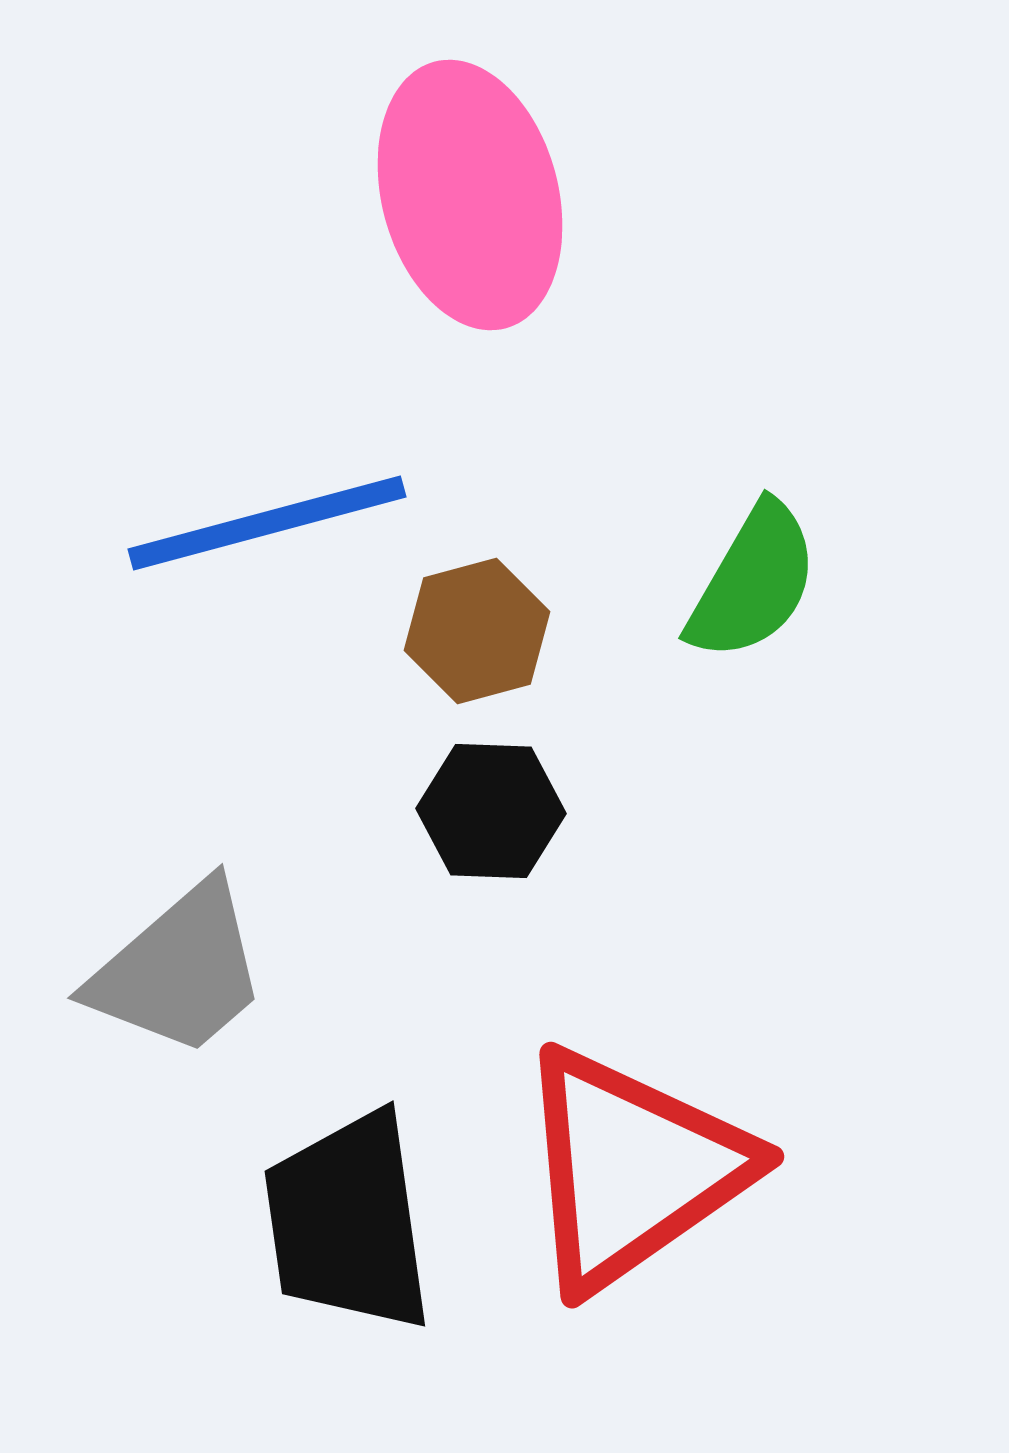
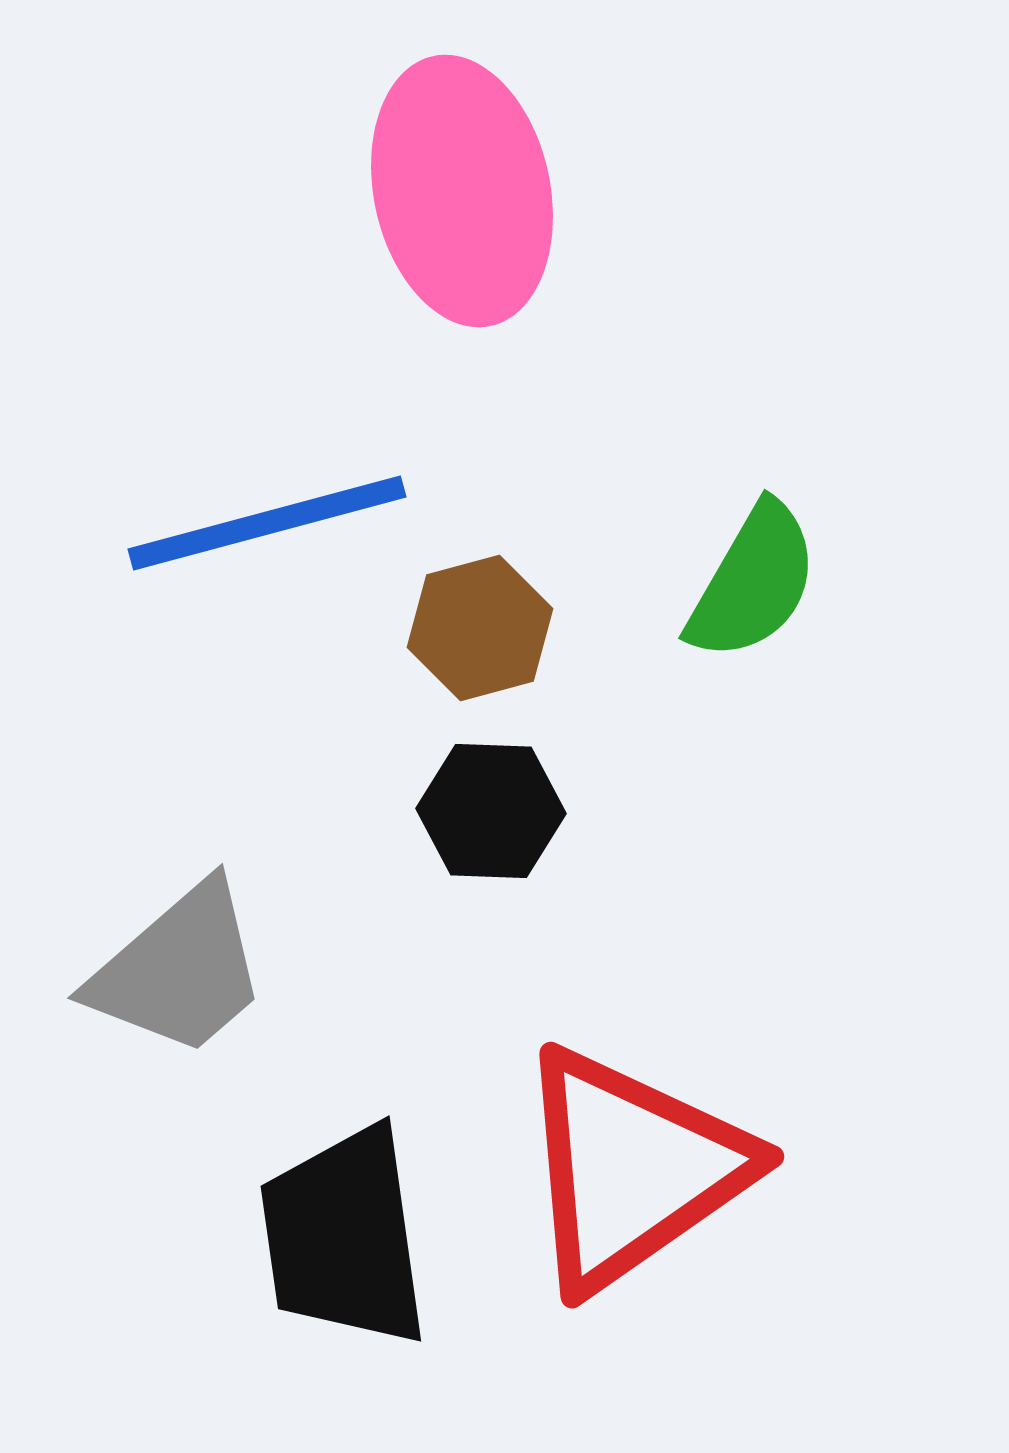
pink ellipse: moved 8 px left, 4 px up; rotated 3 degrees clockwise
brown hexagon: moved 3 px right, 3 px up
black trapezoid: moved 4 px left, 15 px down
